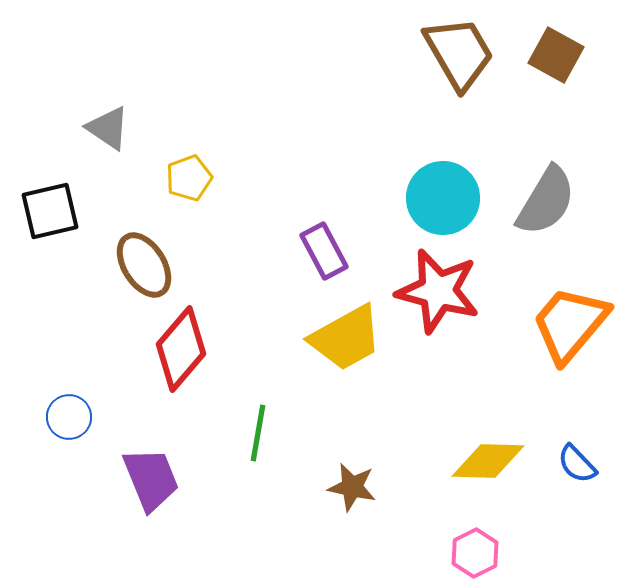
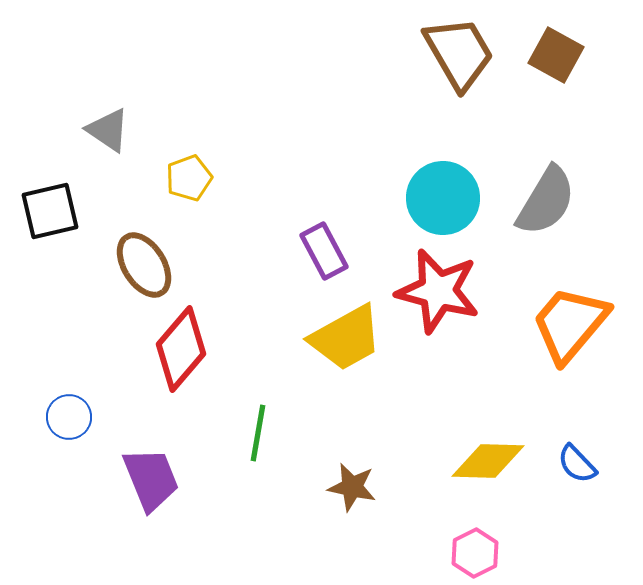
gray triangle: moved 2 px down
